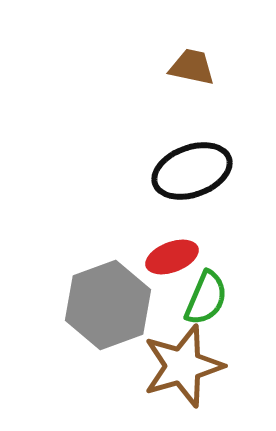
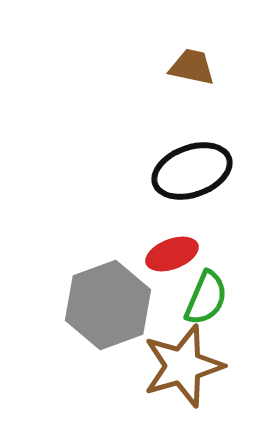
red ellipse: moved 3 px up
